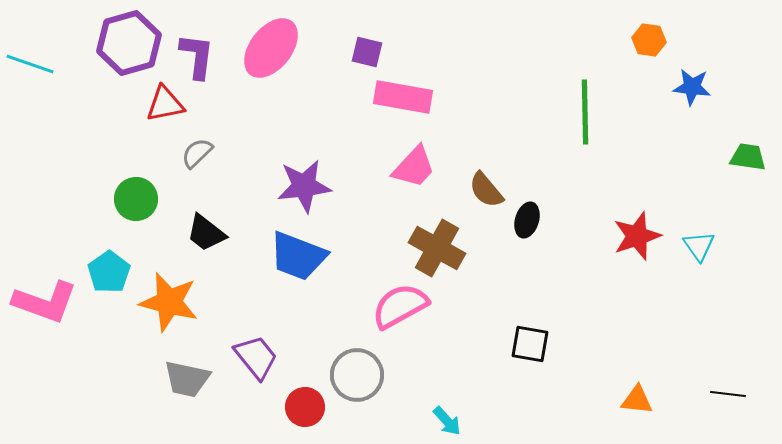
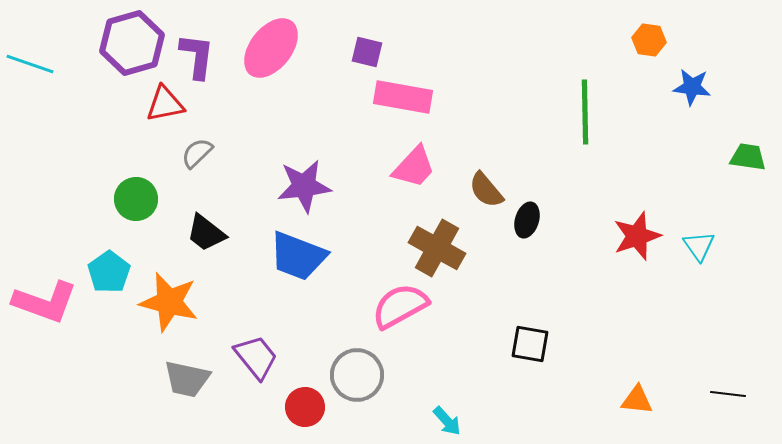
purple hexagon: moved 3 px right
